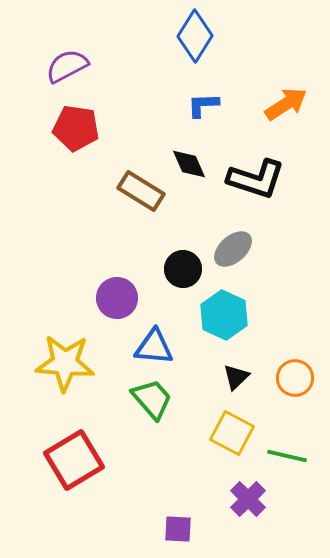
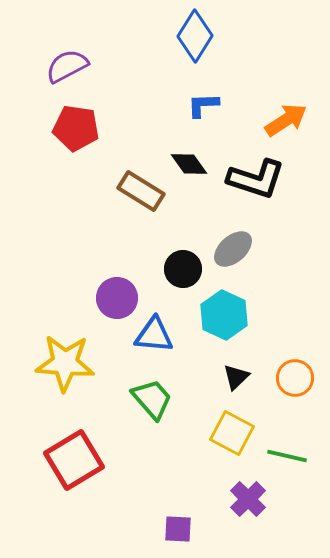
orange arrow: moved 16 px down
black diamond: rotated 12 degrees counterclockwise
blue triangle: moved 12 px up
